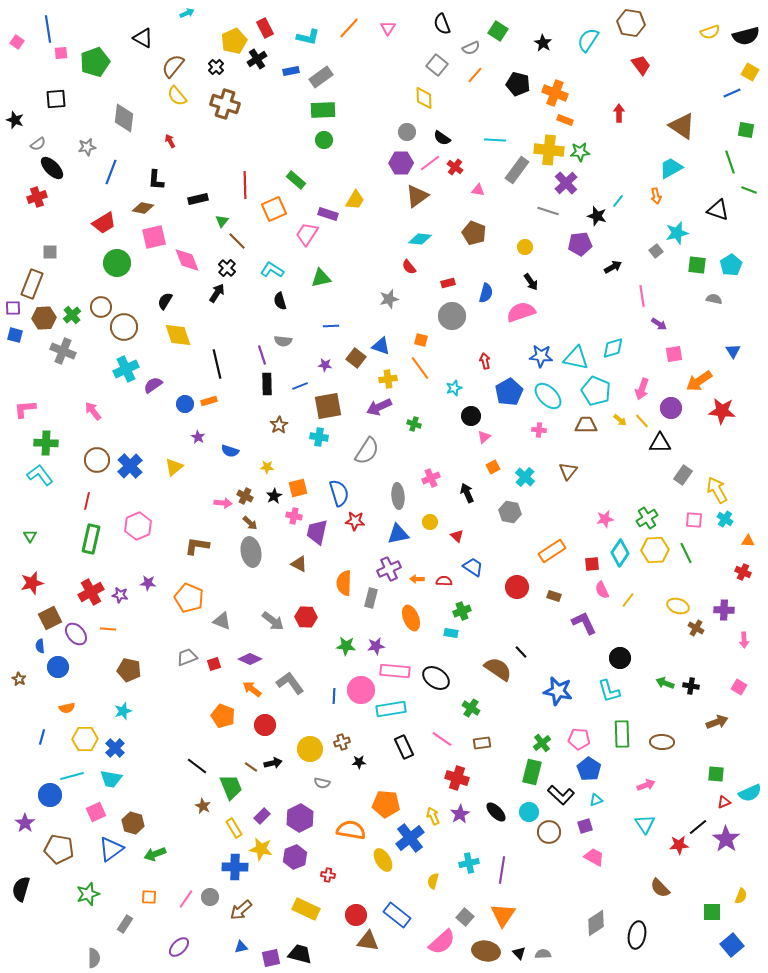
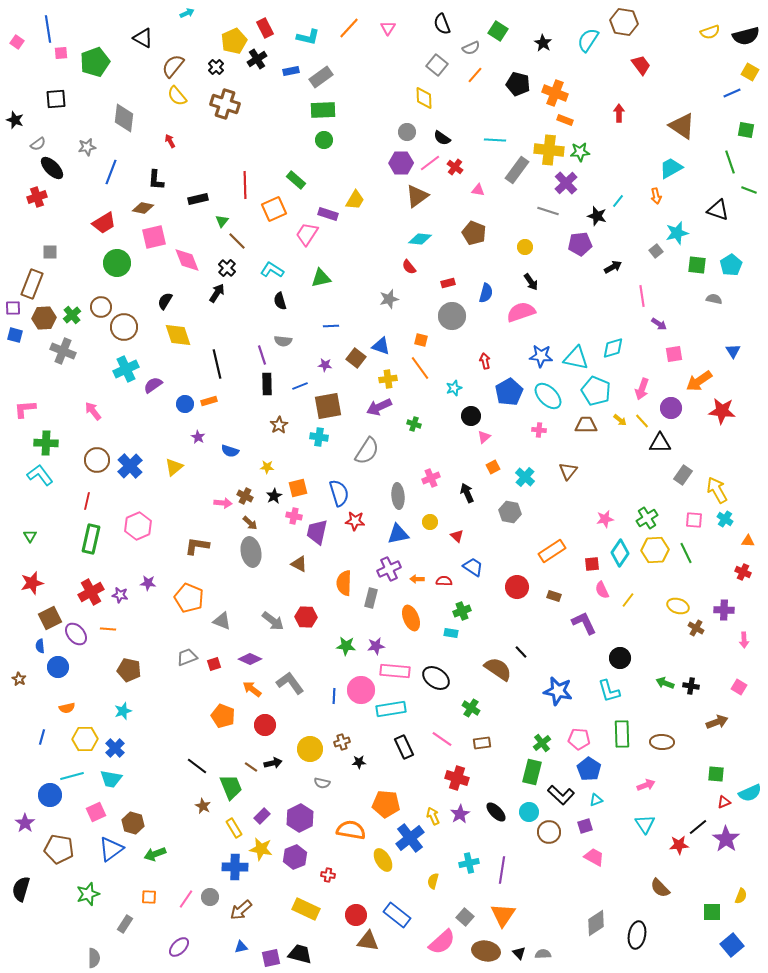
brown hexagon at (631, 23): moved 7 px left, 1 px up
